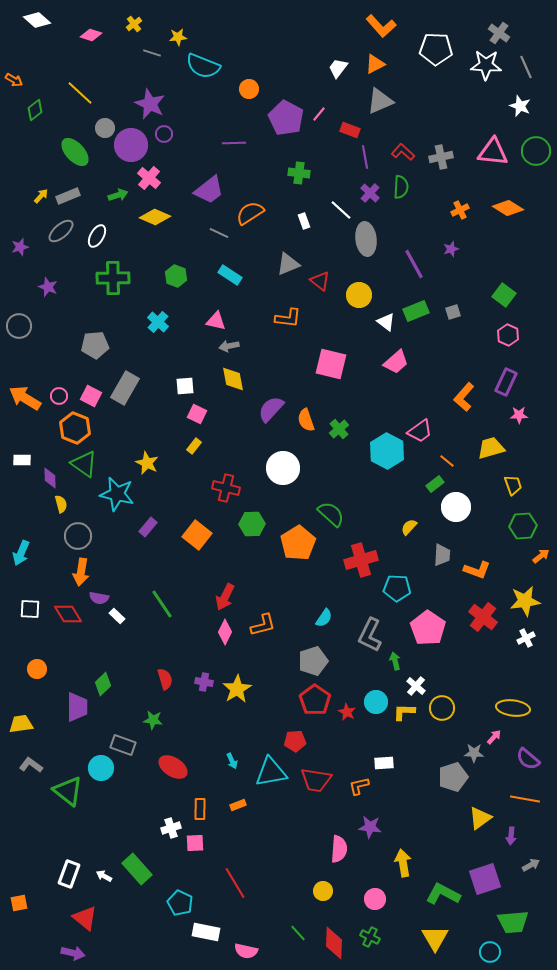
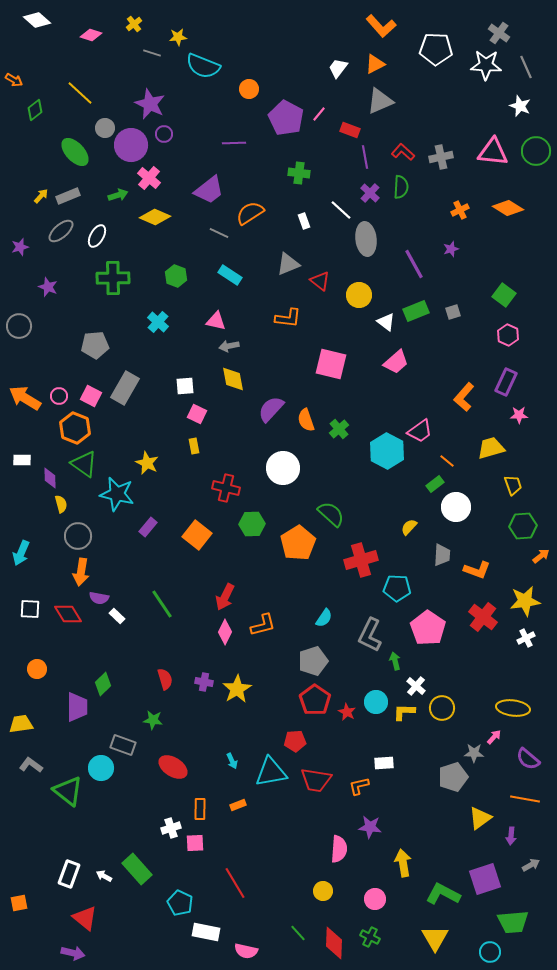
yellow rectangle at (194, 446): rotated 49 degrees counterclockwise
